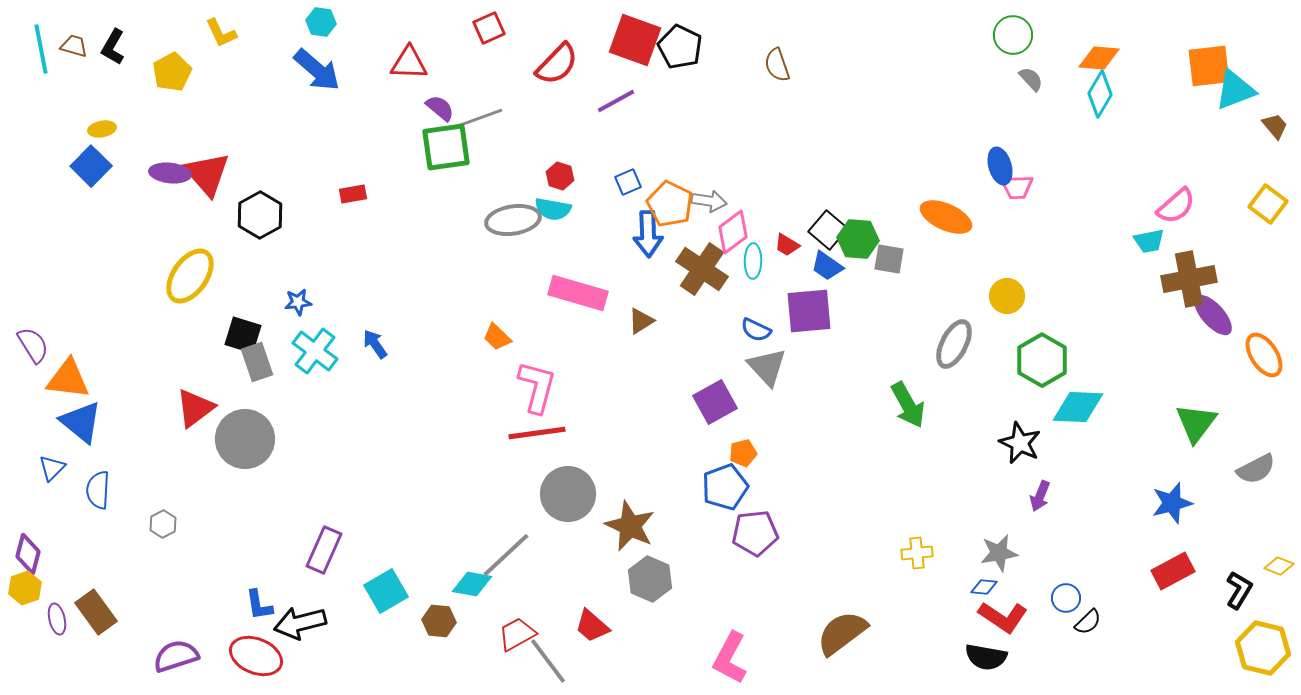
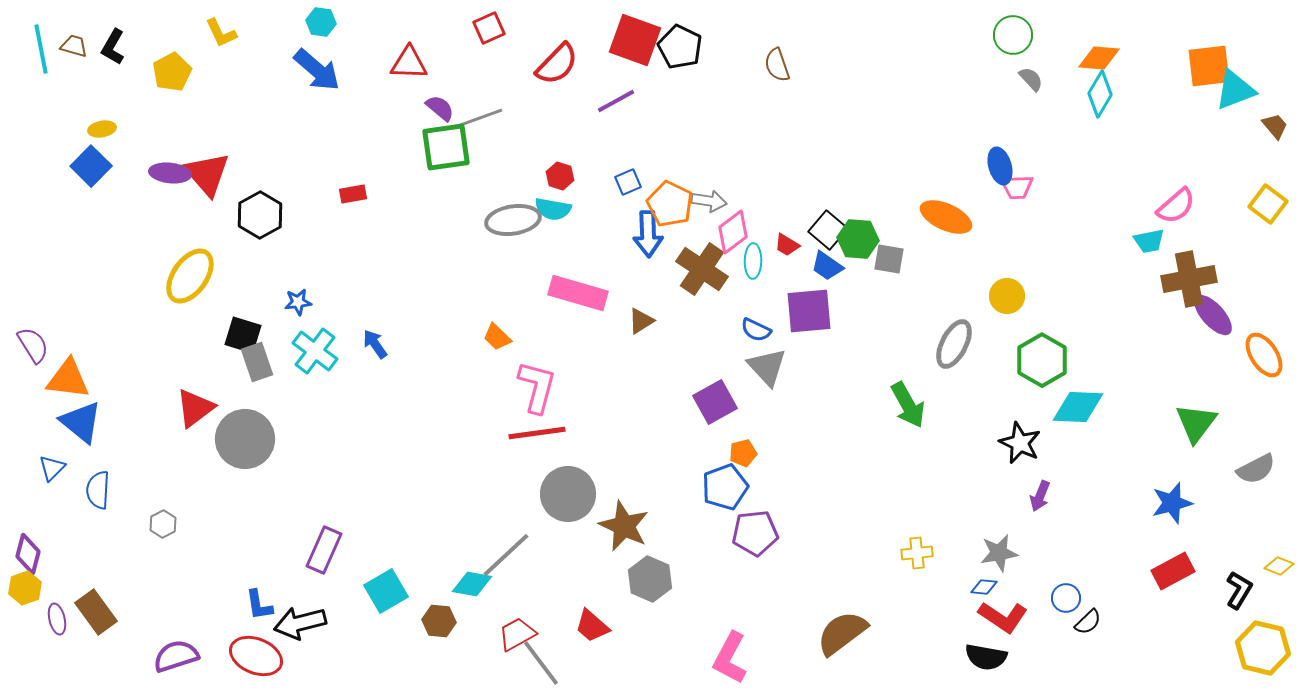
brown star at (630, 526): moved 6 px left
gray line at (548, 661): moved 7 px left, 2 px down
